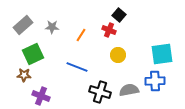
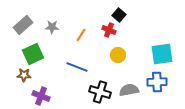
blue cross: moved 2 px right, 1 px down
